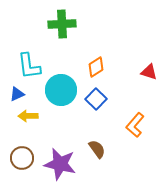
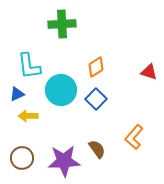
orange L-shape: moved 1 px left, 12 px down
purple star: moved 4 px right, 3 px up; rotated 16 degrees counterclockwise
